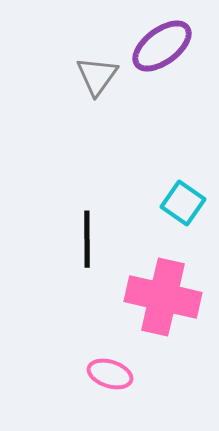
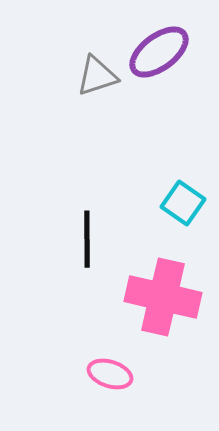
purple ellipse: moved 3 px left, 6 px down
gray triangle: rotated 36 degrees clockwise
